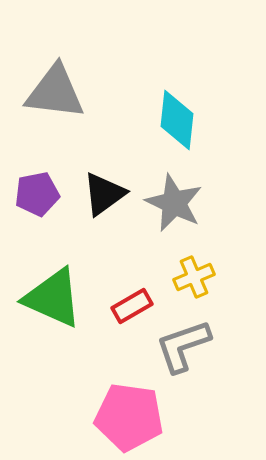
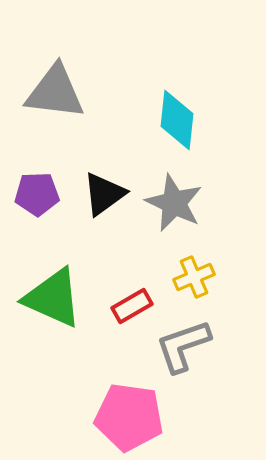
purple pentagon: rotated 9 degrees clockwise
